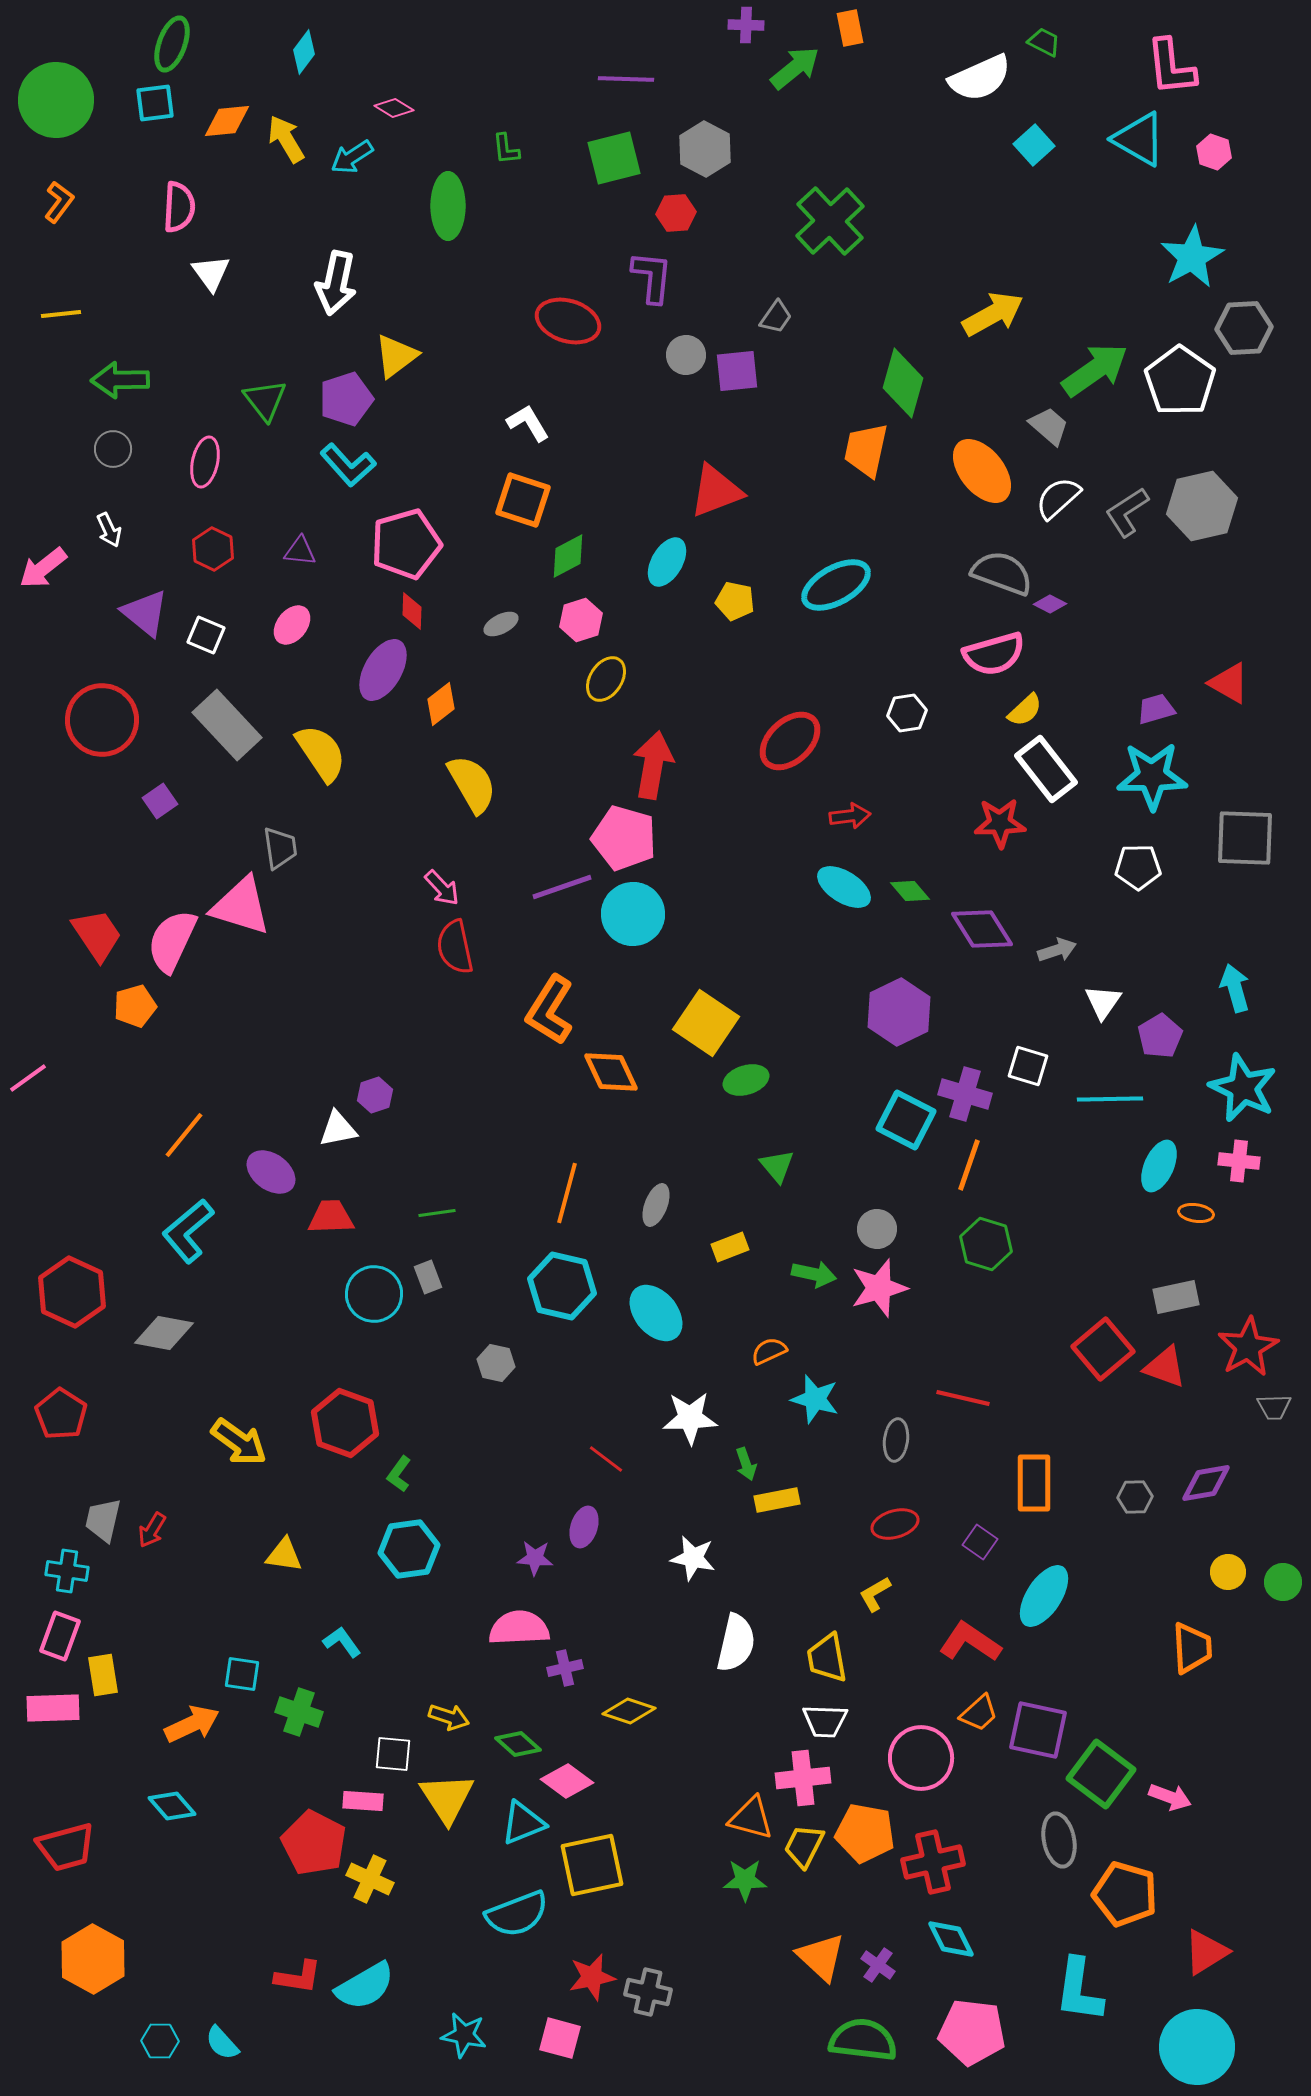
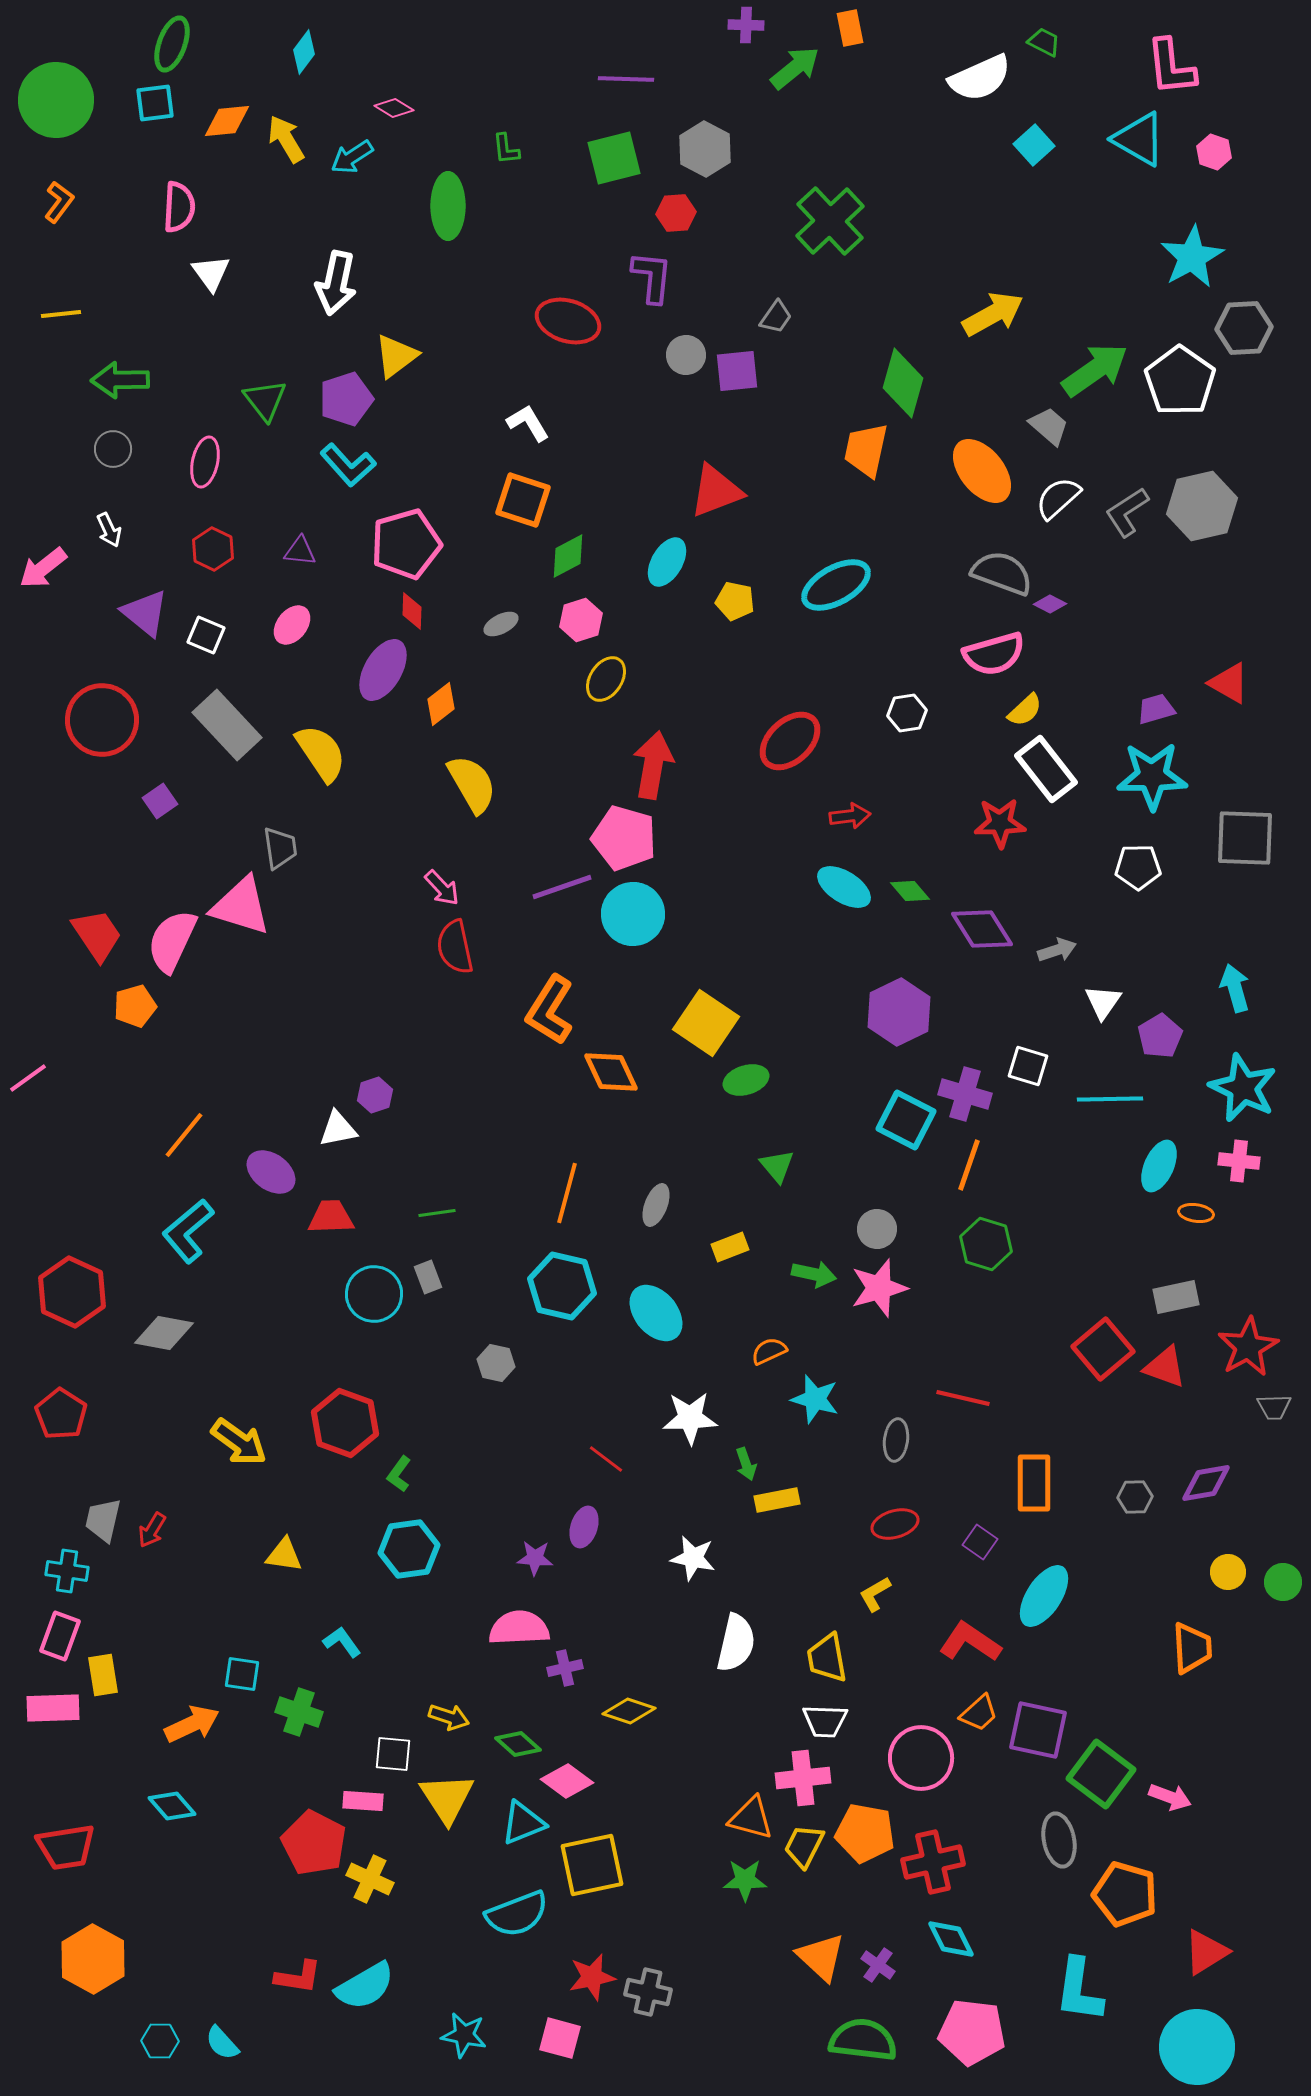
red trapezoid at (66, 1847): rotated 6 degrees clockwise
